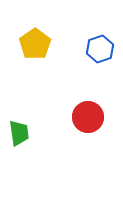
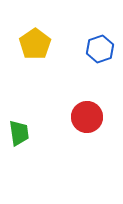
red circle: moved 1 px left
